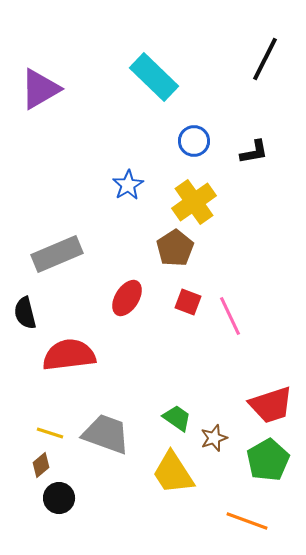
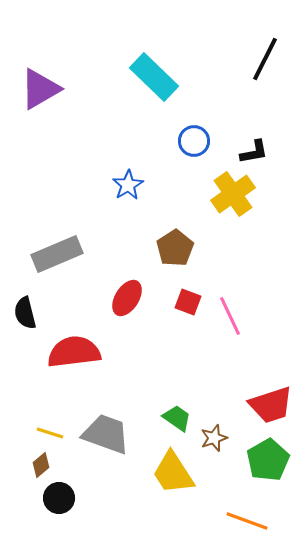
yellow cross: moved 39 px right, 8 px up
red semicircle: moved 5 px right, 3 px up
